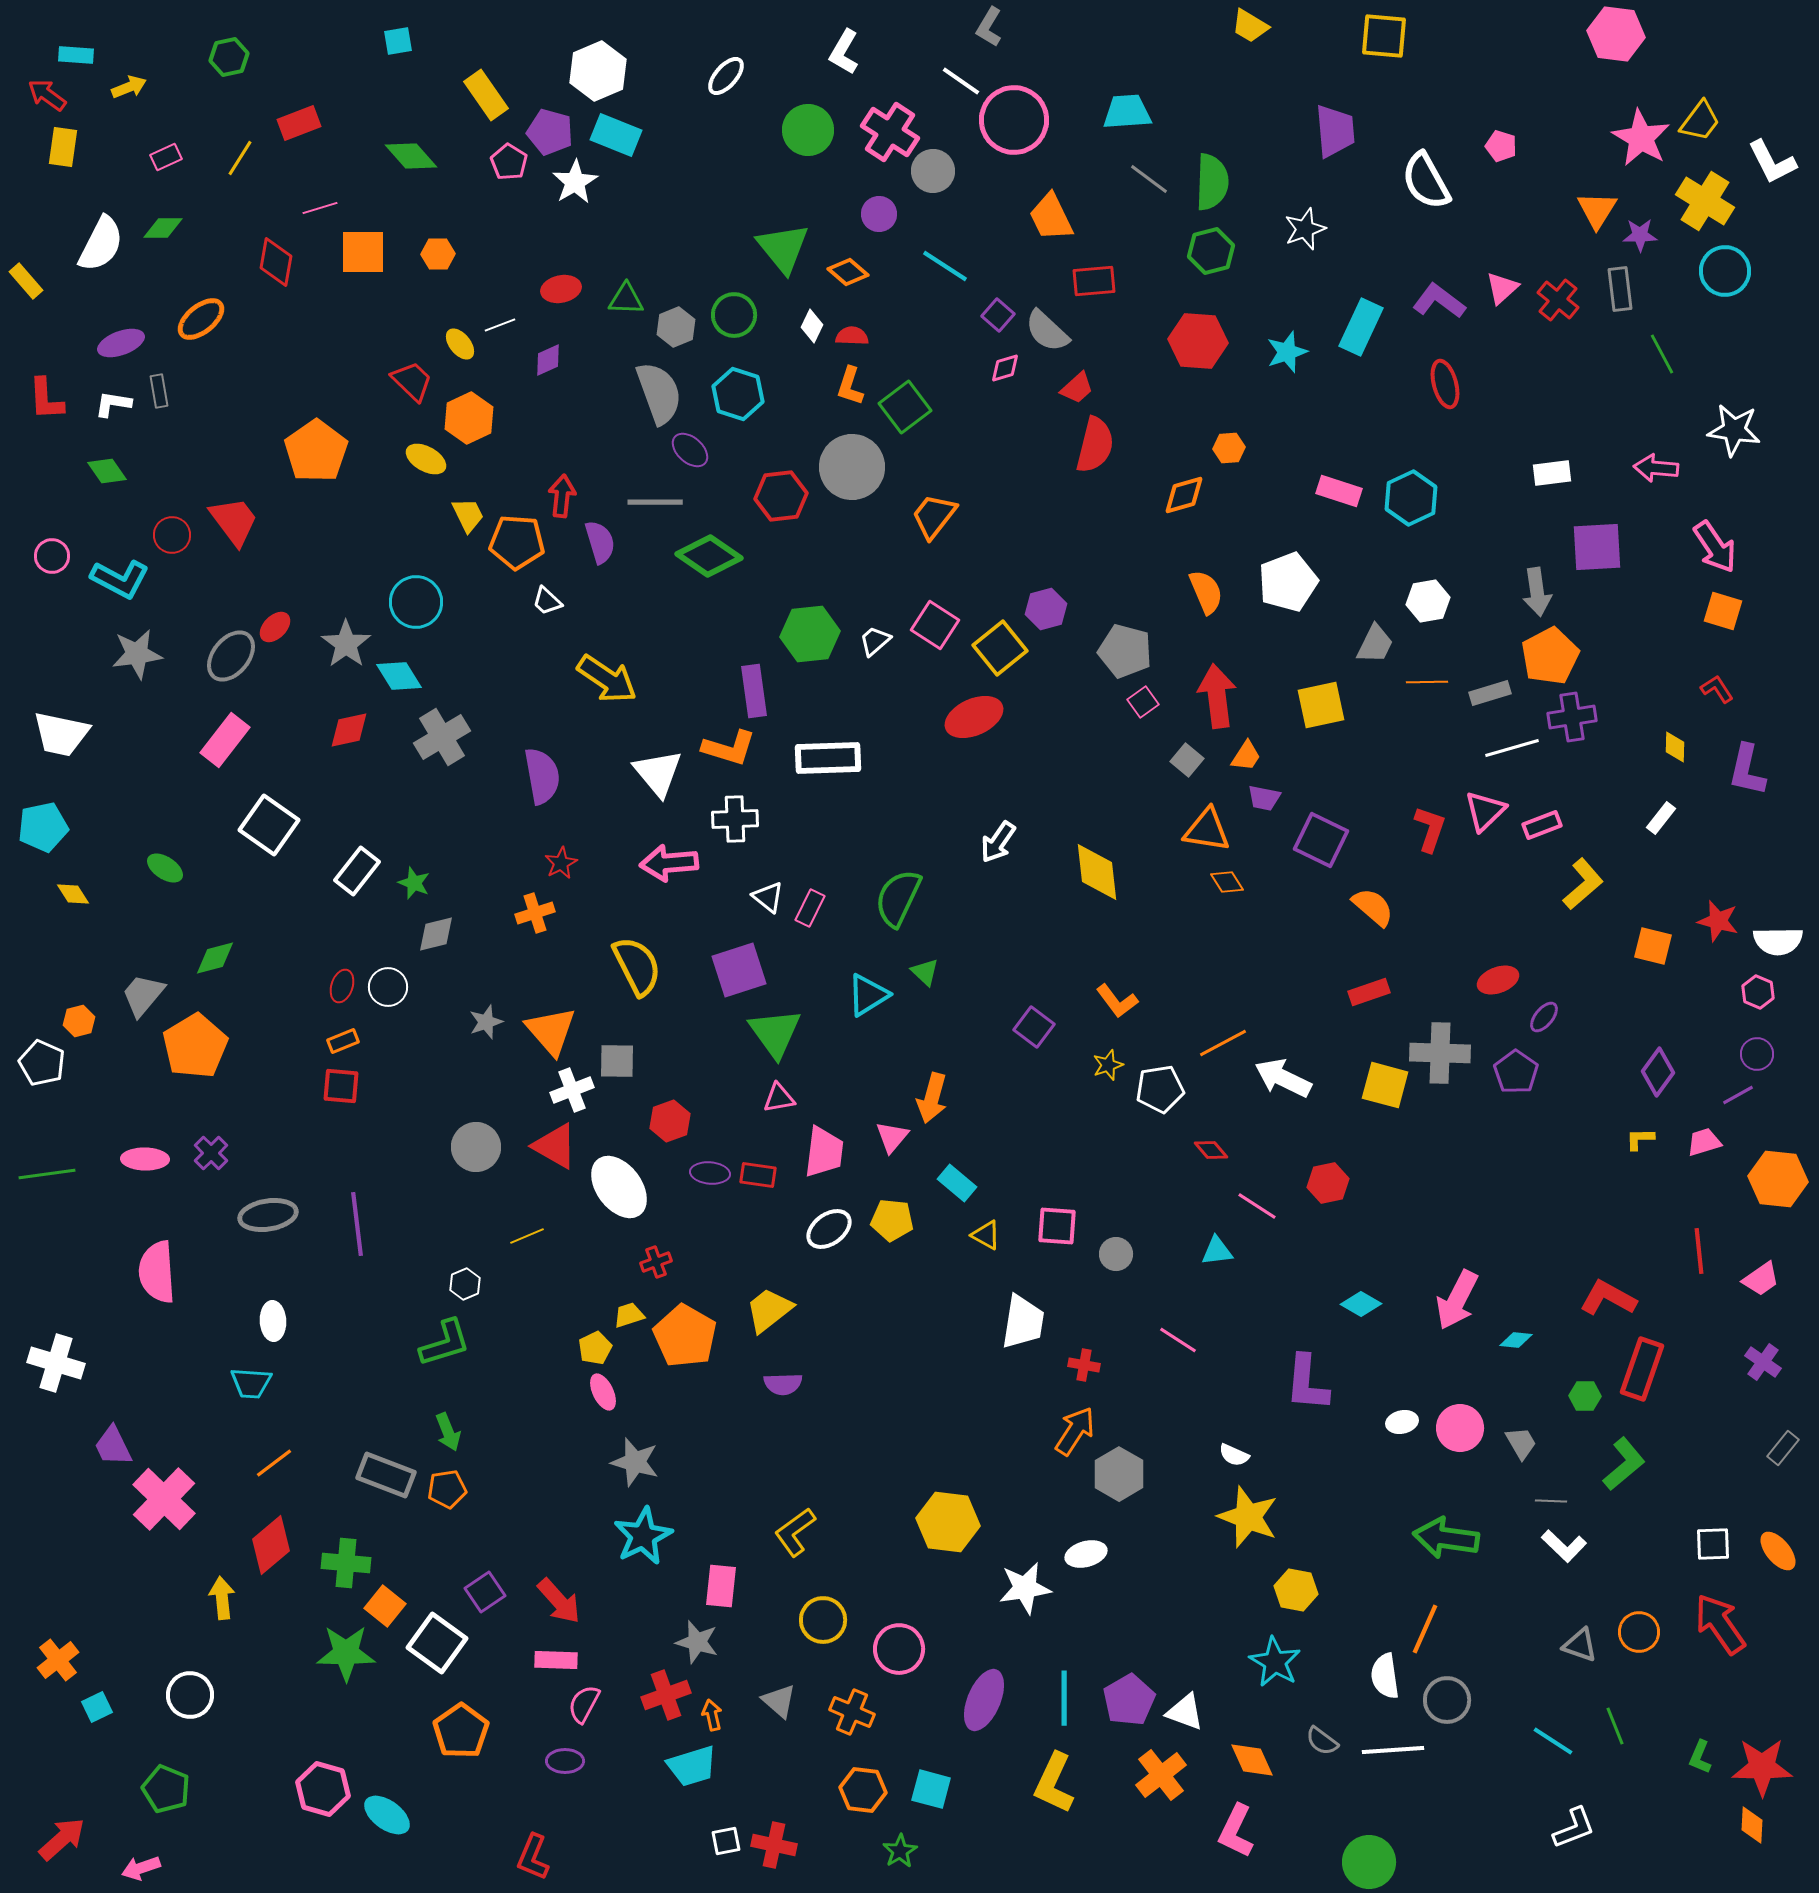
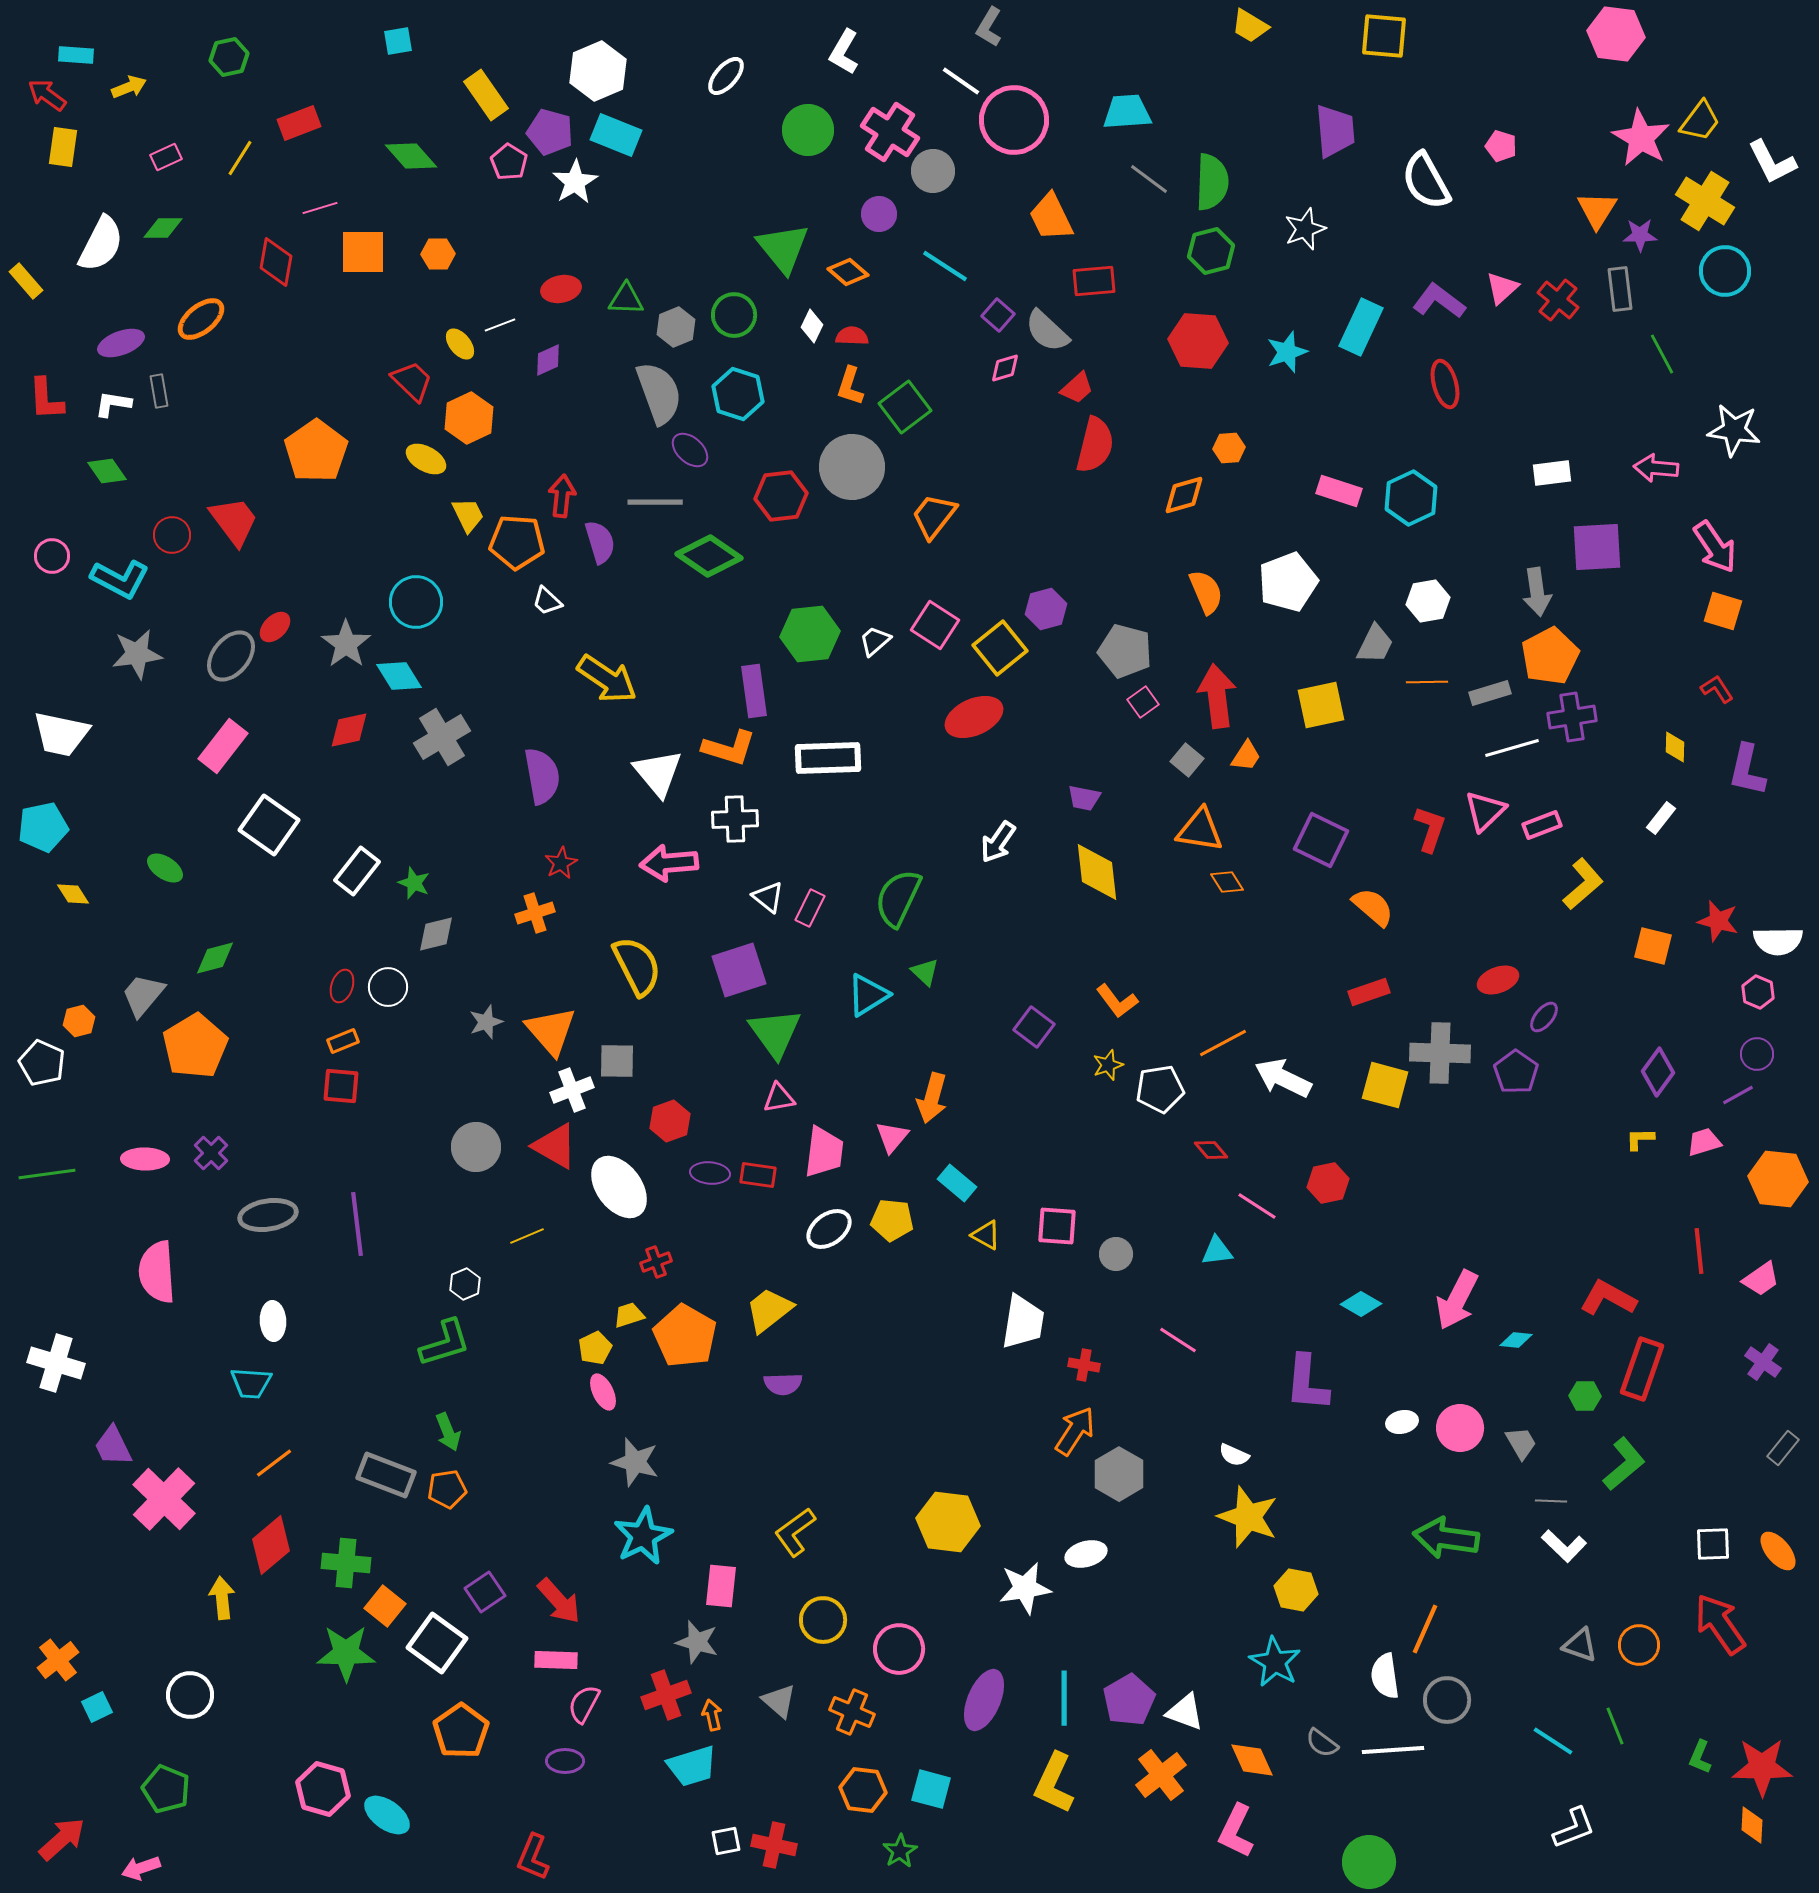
pink rectangle at (225, 740): moved 2 px left, 6 px down
purple trapezoid at (1264, 798): moved 180 px left
orange triangle at (1207, 830): moved 7 px left
orange circle at (1639, 1632): moved 13 px down
gray semicircle at (1322, 1741): moved 2 px down
